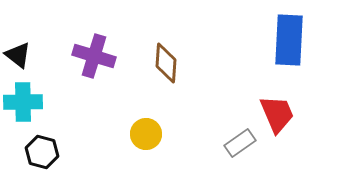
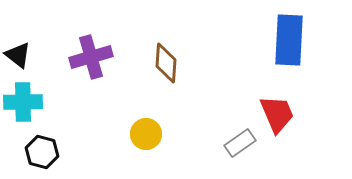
purple cross: moved 3 px left, 1 px down; rotated 33 degrees counterclockwise
